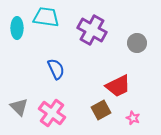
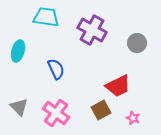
cyan ellipse: moved 1 px right, 23 px down; rotated 15 degrees clockwise
pink cross: moved 4 px right
